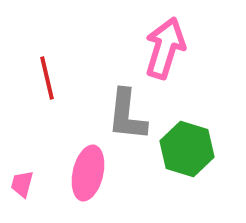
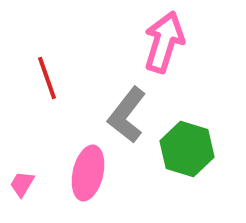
pink arrow: moved 1 px left, 6 px up
red line: rotated 6 degrees counterclockwise
gray L-shape: rotated 32 degrees clockwise
pink trapezoid: rotated 16 degrees clockwise
